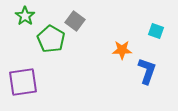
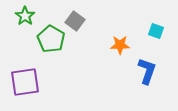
orange star: moved 2 px left, 5 px up
purple square: moved 2 px right
